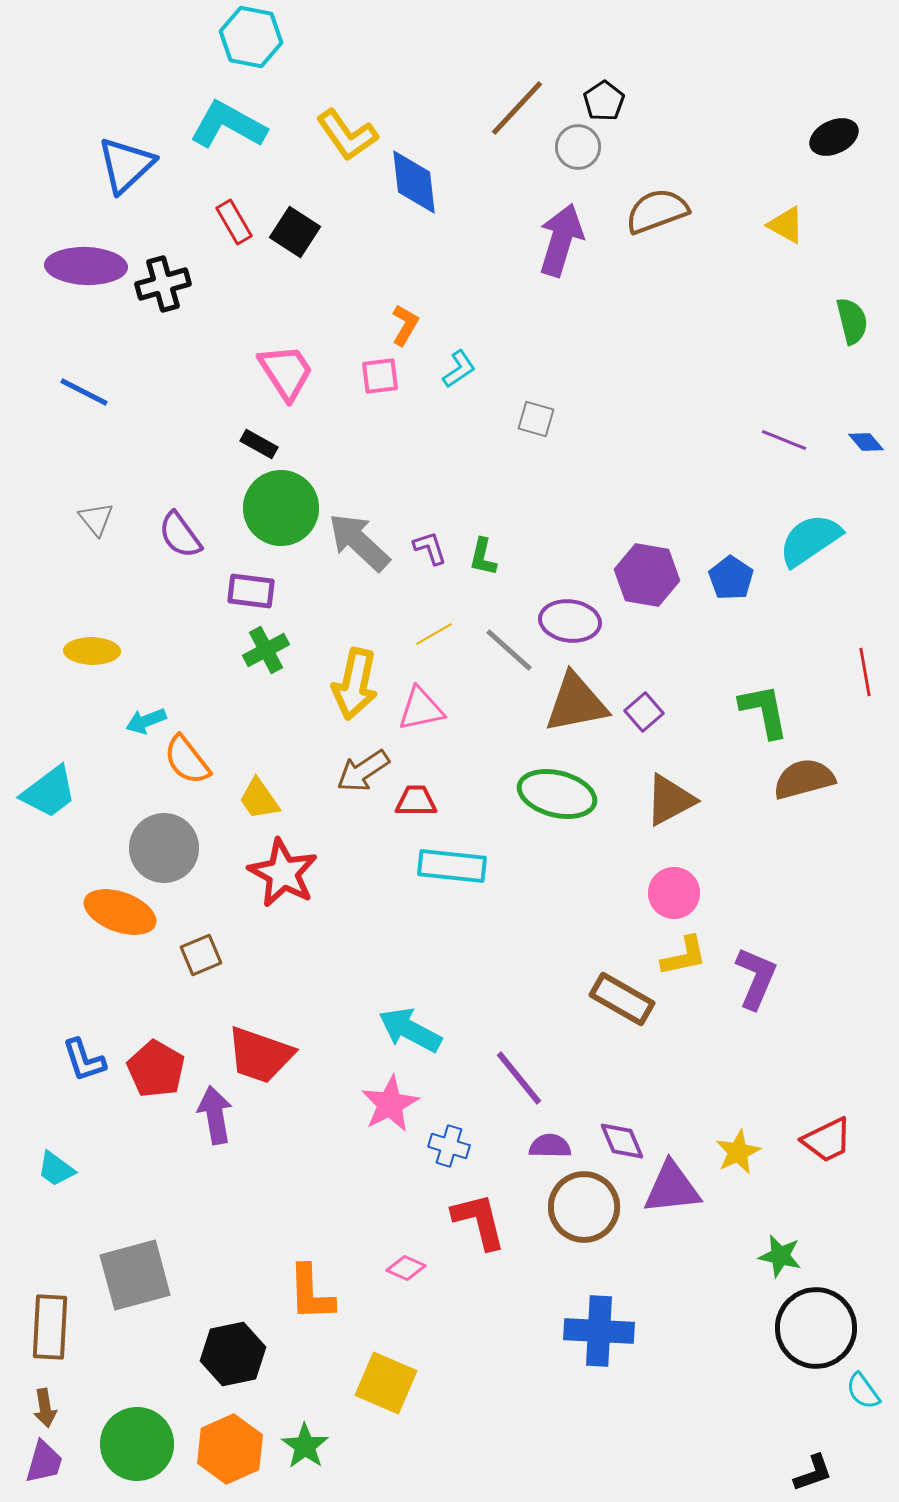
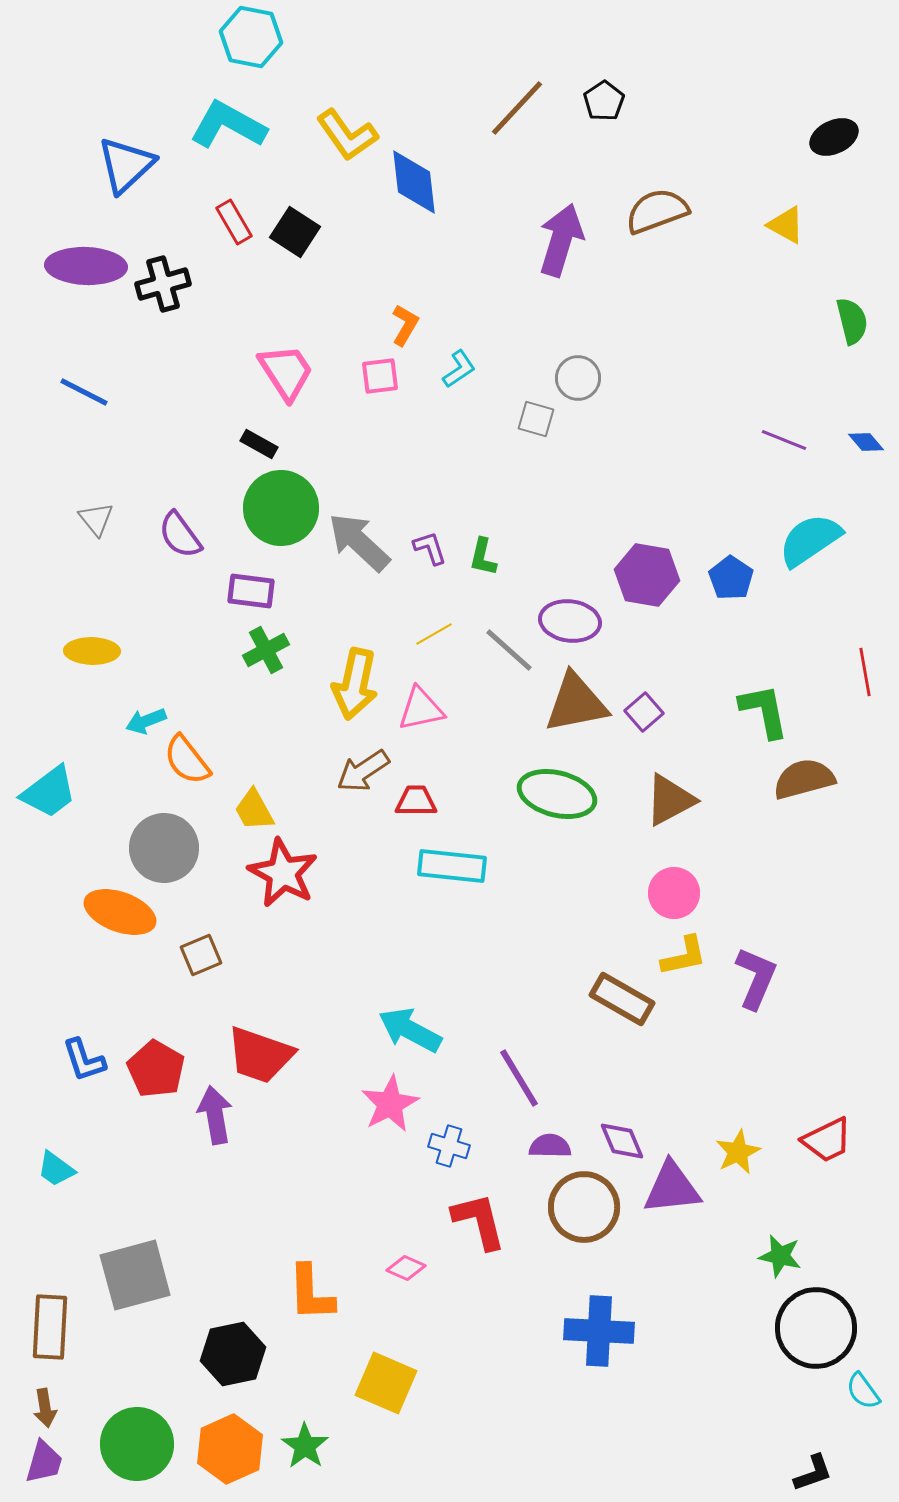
gray circle at (578, 147): moved 231 px down
yellow trapezoid at (259, 799): moved 5 px left, 11 px down; rotated 6 degrees clockwise
purple line at (519, 1078): rotated 8 degrees clockwise
